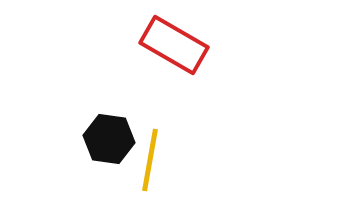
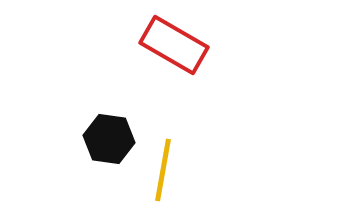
yellow line: moved 13 px right, 10 px down
